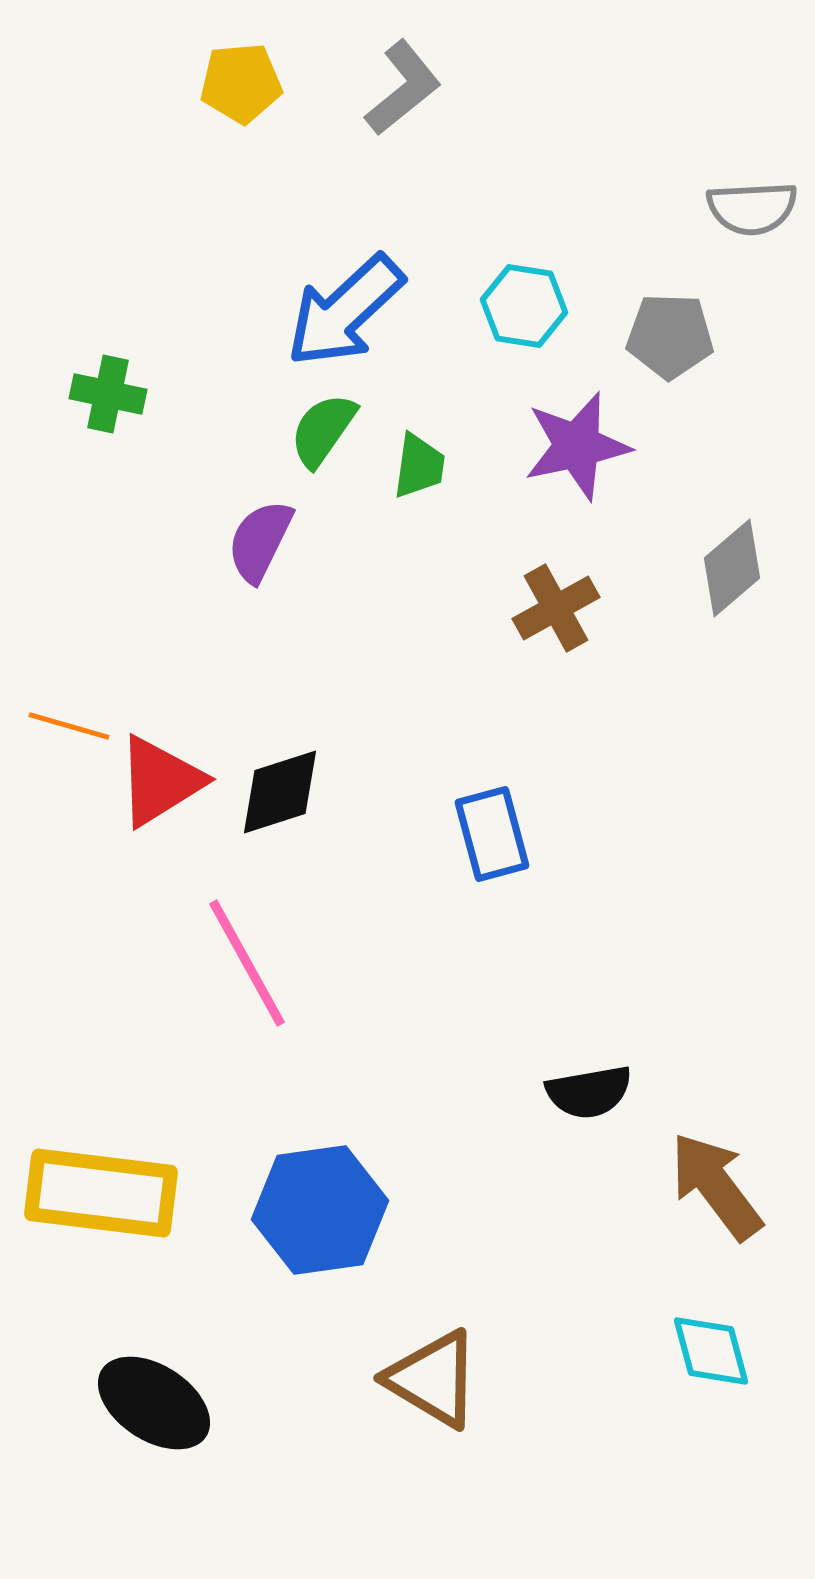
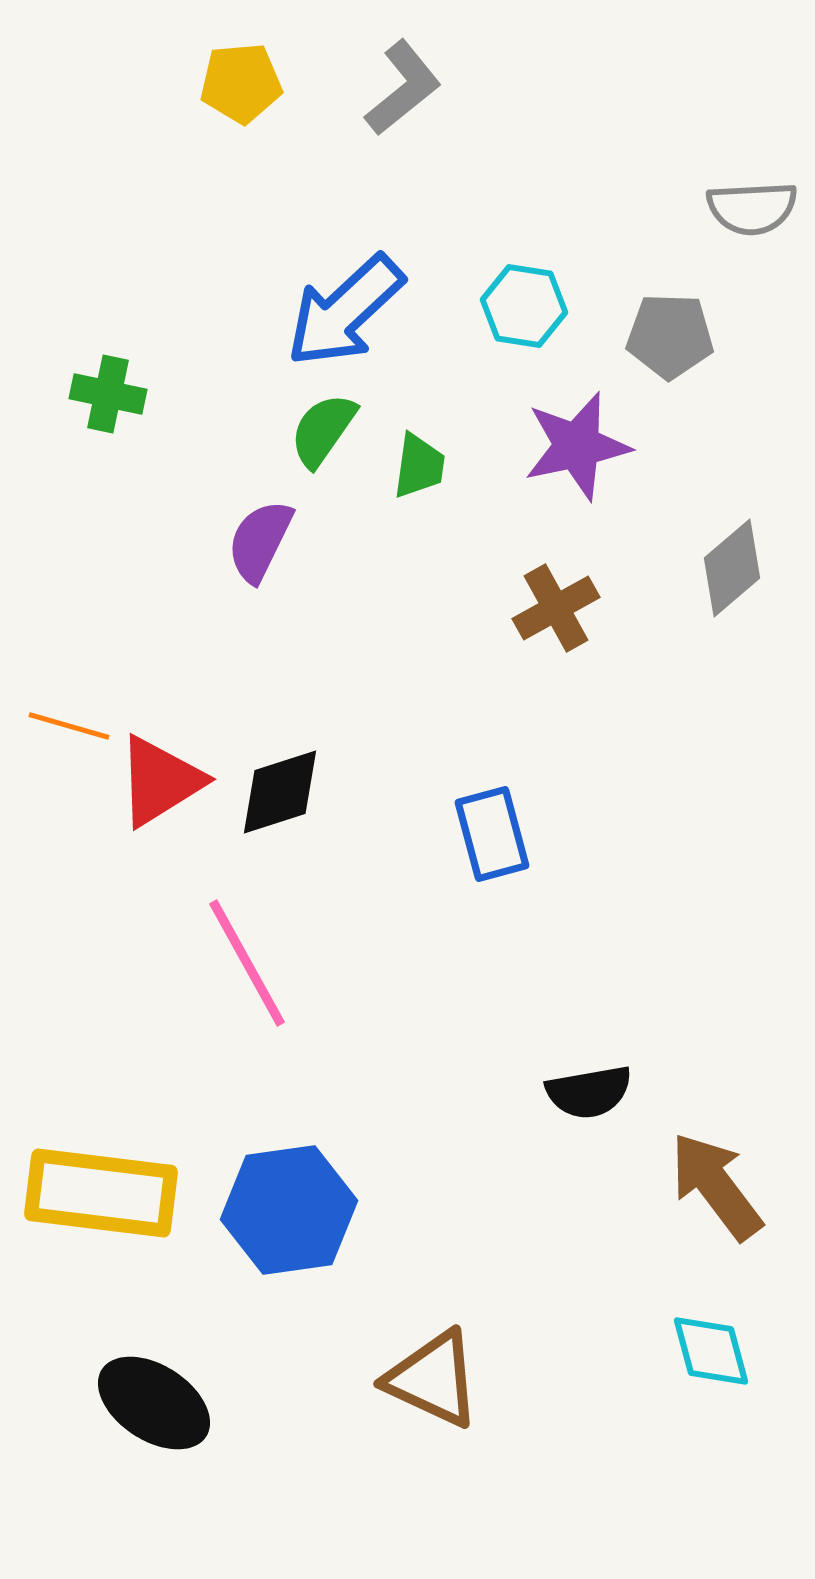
blue hexagon: moved 31 px left
brown triangle: rotated 6 degrees counterclockwise
